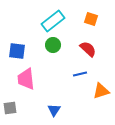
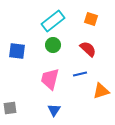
pink trapezoid: moved 24 px right; rotated 20 degrees clockwise
